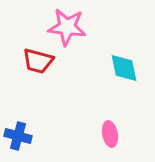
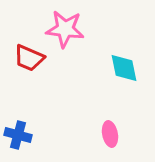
pink star: moved 2 px left, 2 px down
red trapezoid: moved 9 px left, 3 px up; rotated 8 degrees clockwise
blue cross: moved 1 px up
